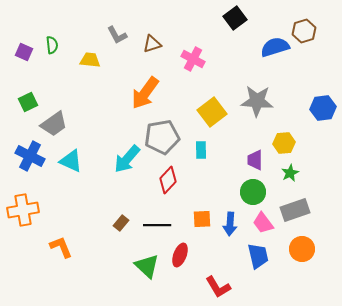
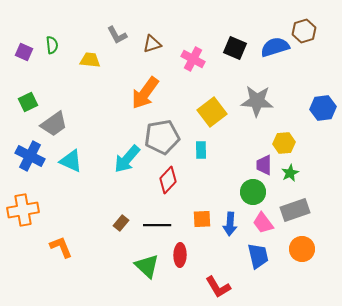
black square: moved 30 px down; rotated 30 degrees counterclockwise
purple trapezoid: moved 9 px right, 5 px down
red ellipse: rotated 20 degrees counterclockwise
